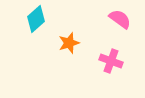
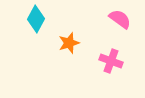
cyan diamond: rotated 20 degrees counterclockwise
